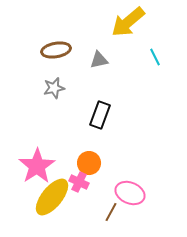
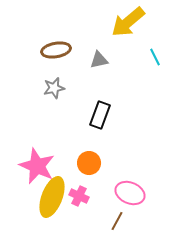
pink star: rotated 15 degrees counterclockwise
pink cross: moved 14 px down
yellow ellipse: rotated 18 degrees counterclockwise
brown line: moved 6 px right, 9 px down
